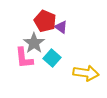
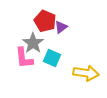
purple triangle: rotated 48 degrees clockwise
gray star: moved 1 px left
cyan square: rotated 18 degrees counterclockwise
